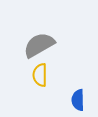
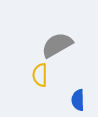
gray semicircle: moved 18 px right
